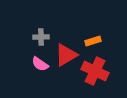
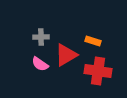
orange rectangle: rotated 35 degrees clockwise
red cross: moved 3 px right; rotated 16 degrees counterclockwise
